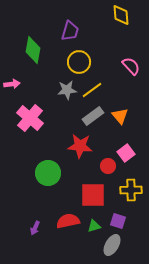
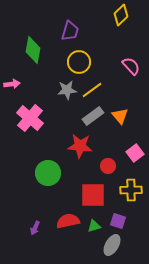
yellow diamond: rotated 50 degrees clockwise
pink square: moved 9 px right
